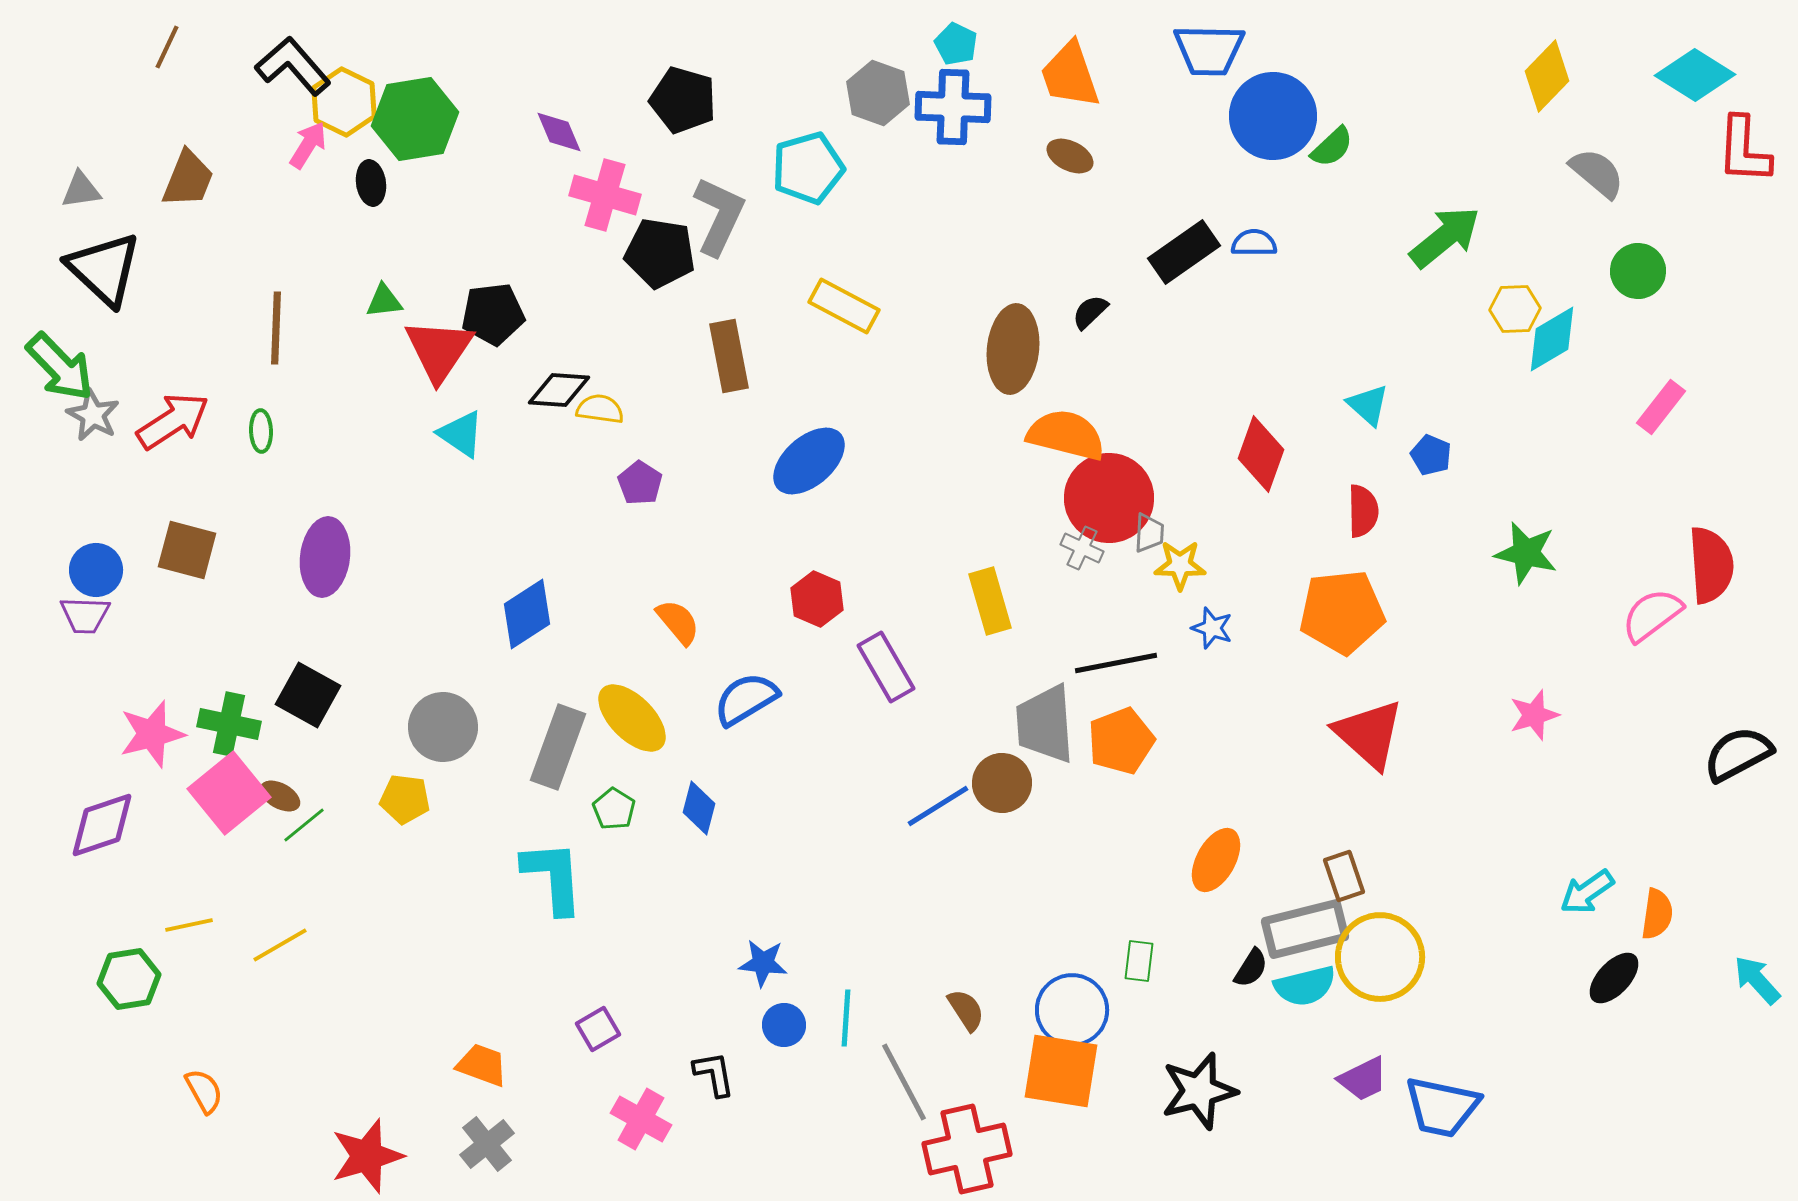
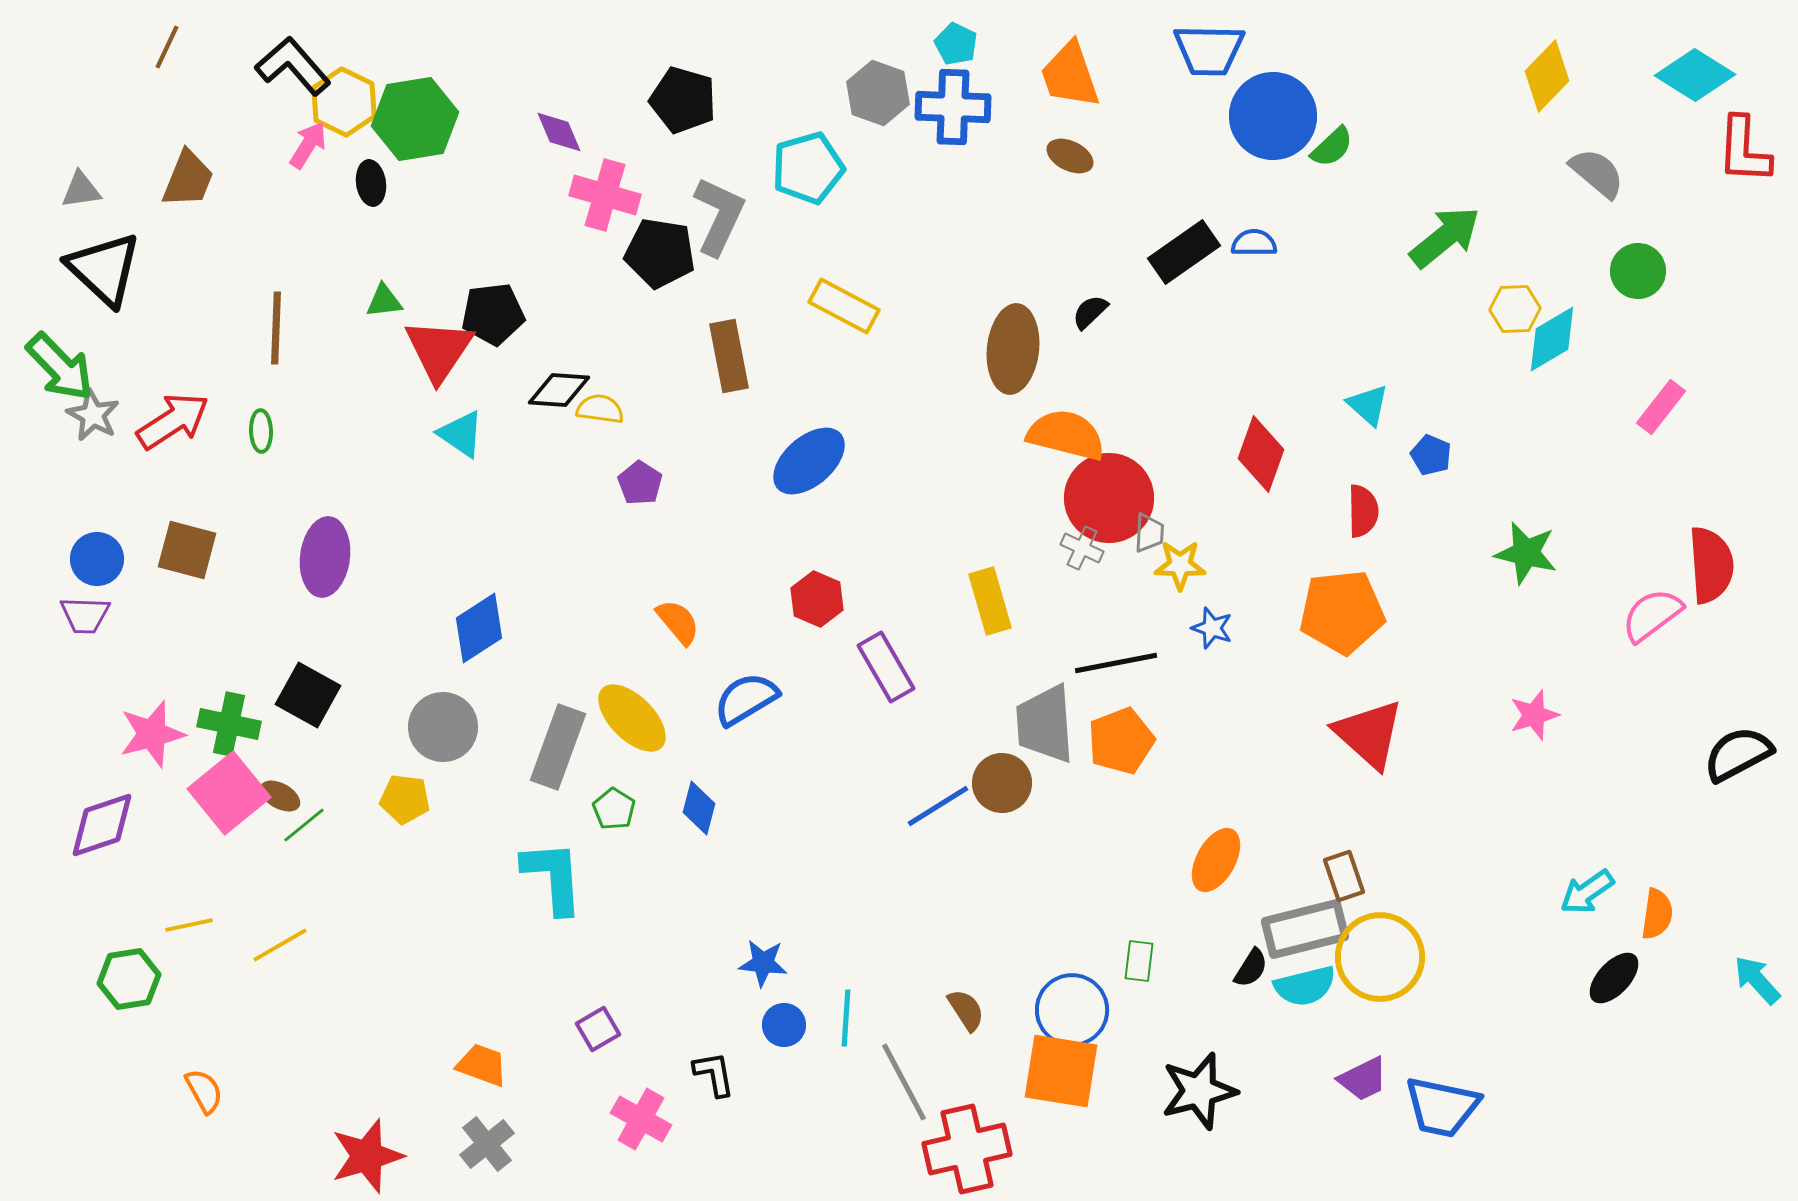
blue circle at (96, 570): moved 1 px right, 11 px up
blue diamond at (527, 614): moved 48 px left, 14 px down
